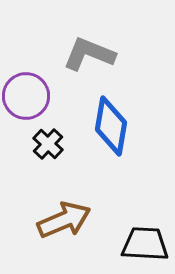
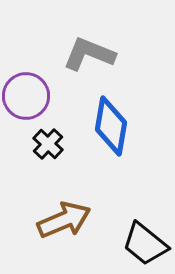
black trapezoid: rotated 144 degrees counterclockwise
